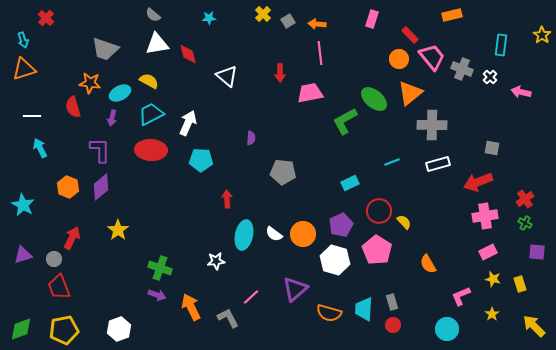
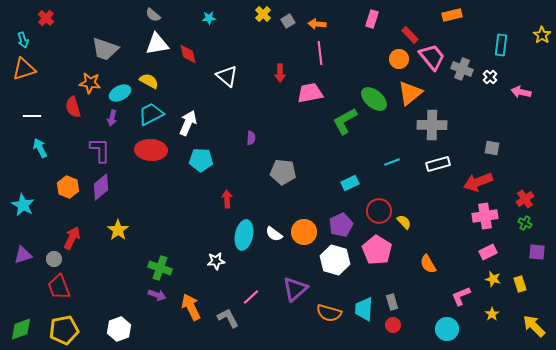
orange circle at (303, 234): moved 1 px right, 2 px up
